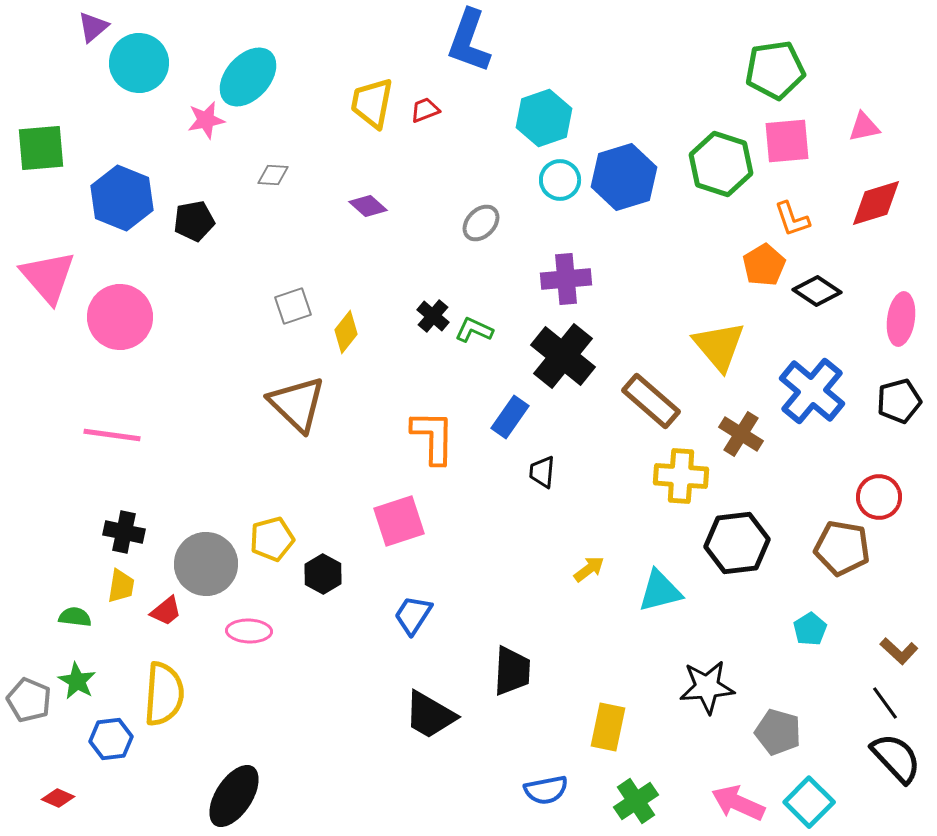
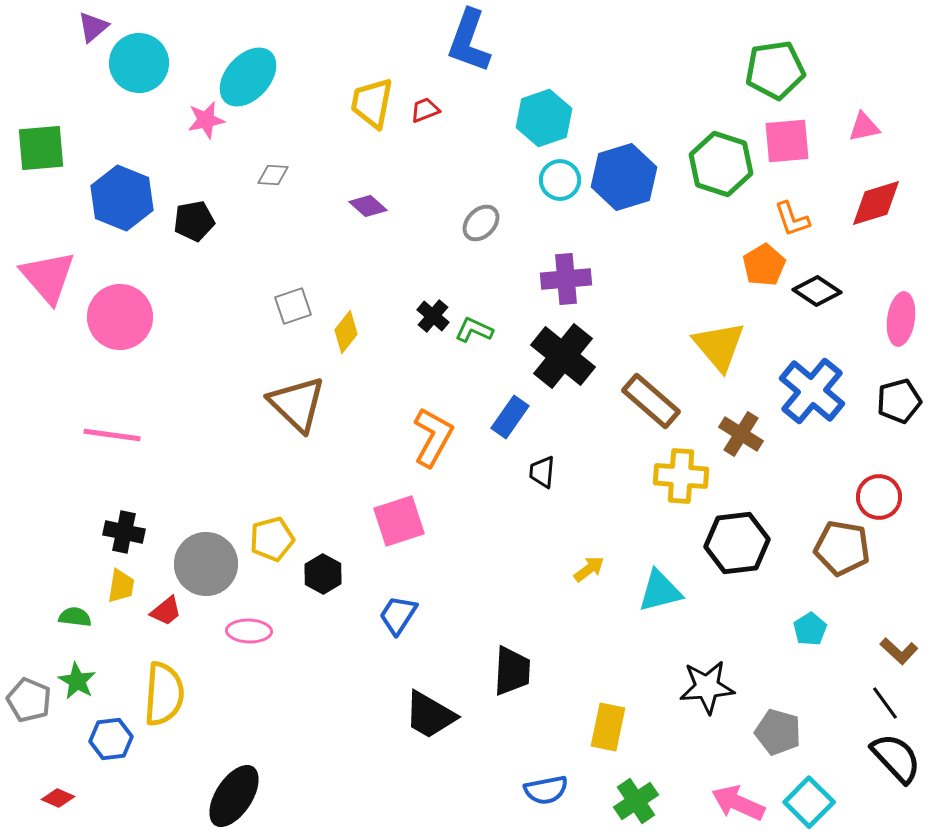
orange L-shape at (433, 437): rotated 28 degrees clockwise
blue trapezoid at (413, 615): moved 15 px left
